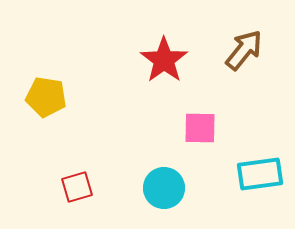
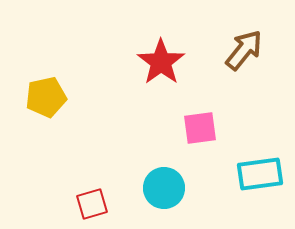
red star: moved 3 px left, 2 px down
yellow pentagon: rotated 21 degrees counterclockwise
pink square: rotated 9 degrees counterclockwise
red square: moved 15 px right, 17 px down
